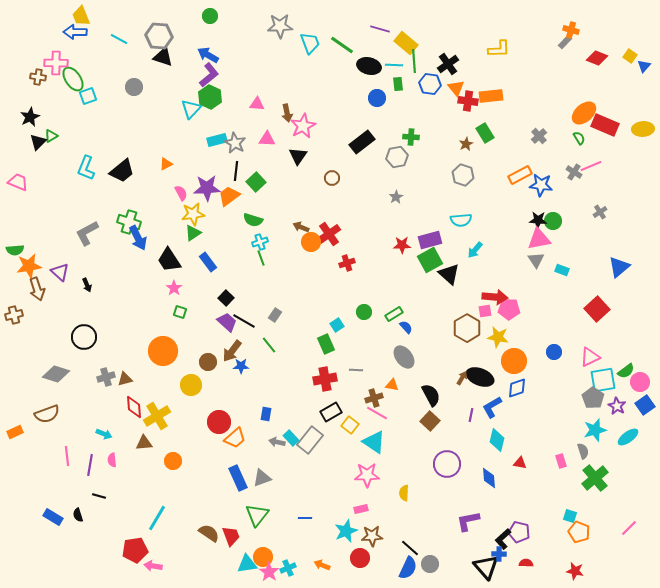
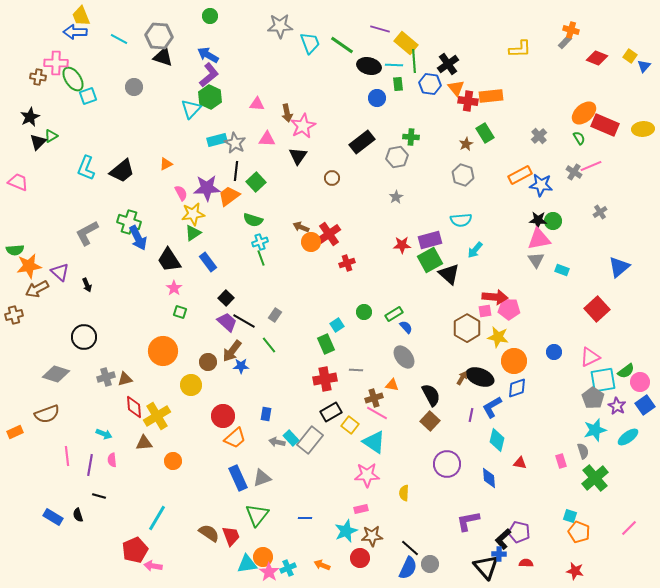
yellow L-shape at (499, 49): moved 21 px right
brown arrow at (37, 289): rotated 80 degrees clockwise
red circle at (219, 422): moved 4 px right, 6 px up
red pentagon at (135, 550): rotated 15 degrees counterclockwise
